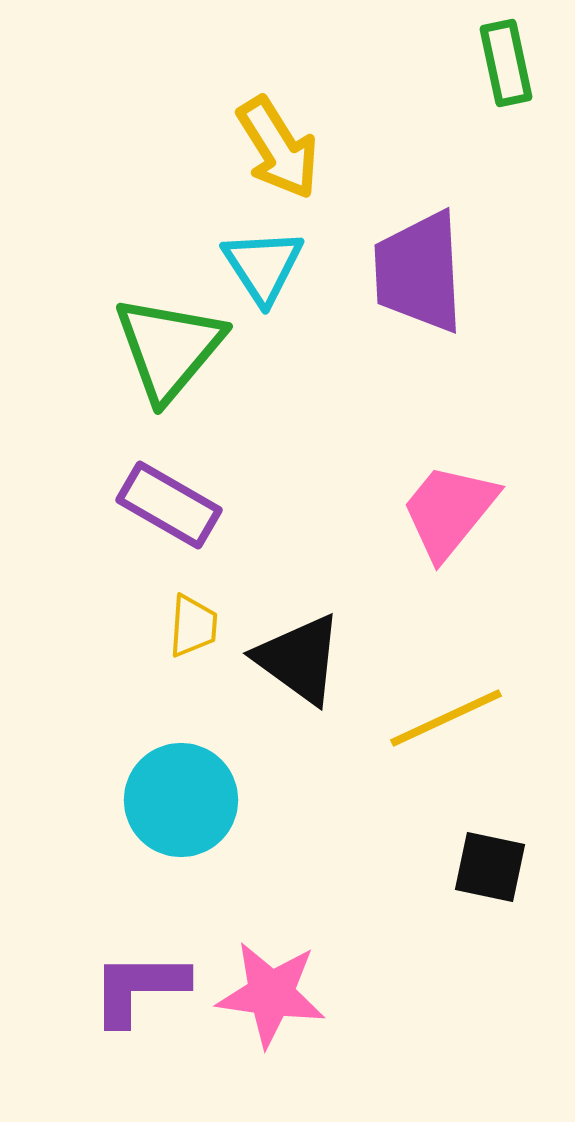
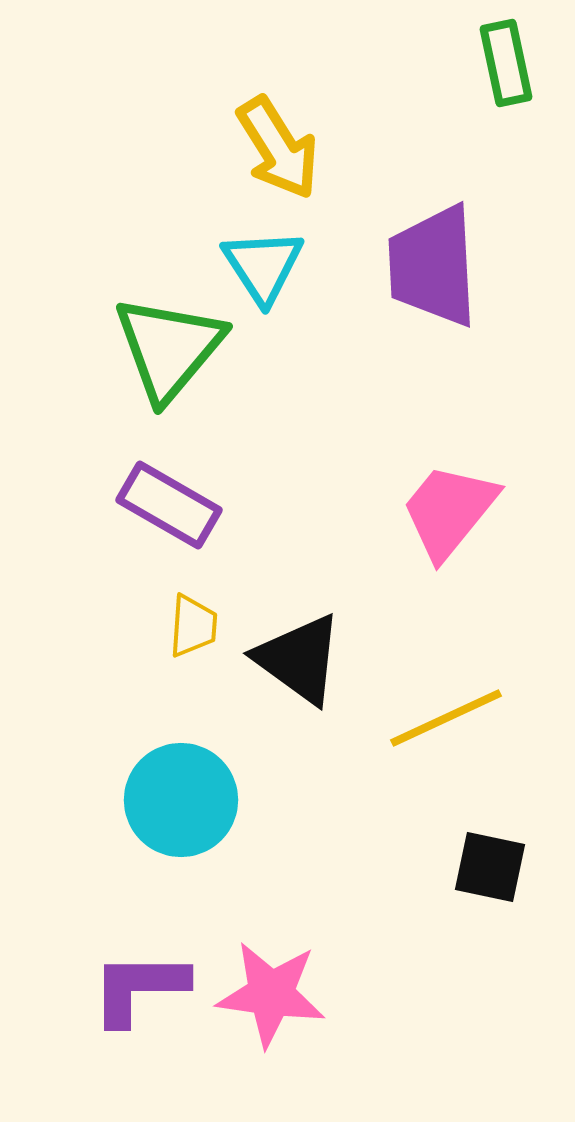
purple trapezoid: moved 14 px right, 6 px up
